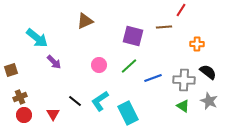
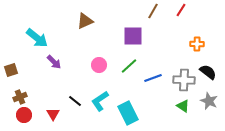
brown line: moved 11 px left, 16 px up; rotated 56 degrees counterclockwise
purple square: rotated 15 degrees counterclockwise
